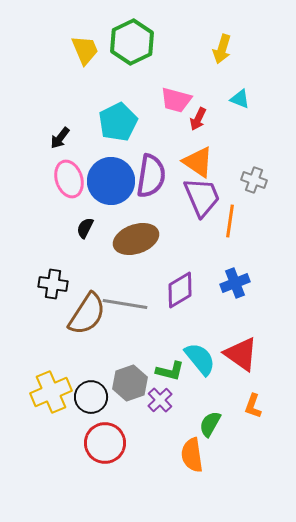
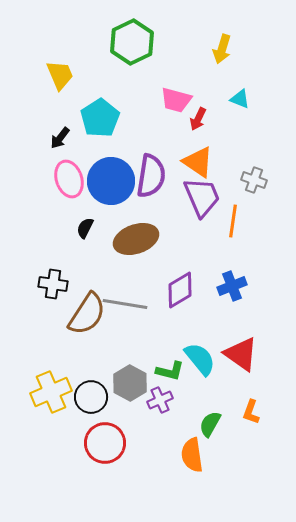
yellow trapezoid: moved 25 px left, 25 px down
cyan pentagon: moved 18 px left, 4 px up; rotated 6 degrees counterclockwise
orange line: moved 3 px right
blue cross: moved 3 px left, 3 px down
gray hexagon: rotated 12 degrees counterclockwise
purple cross: rotated 20 degrees clockwise
orange L-shape: moved 2 px left, 6 px down
